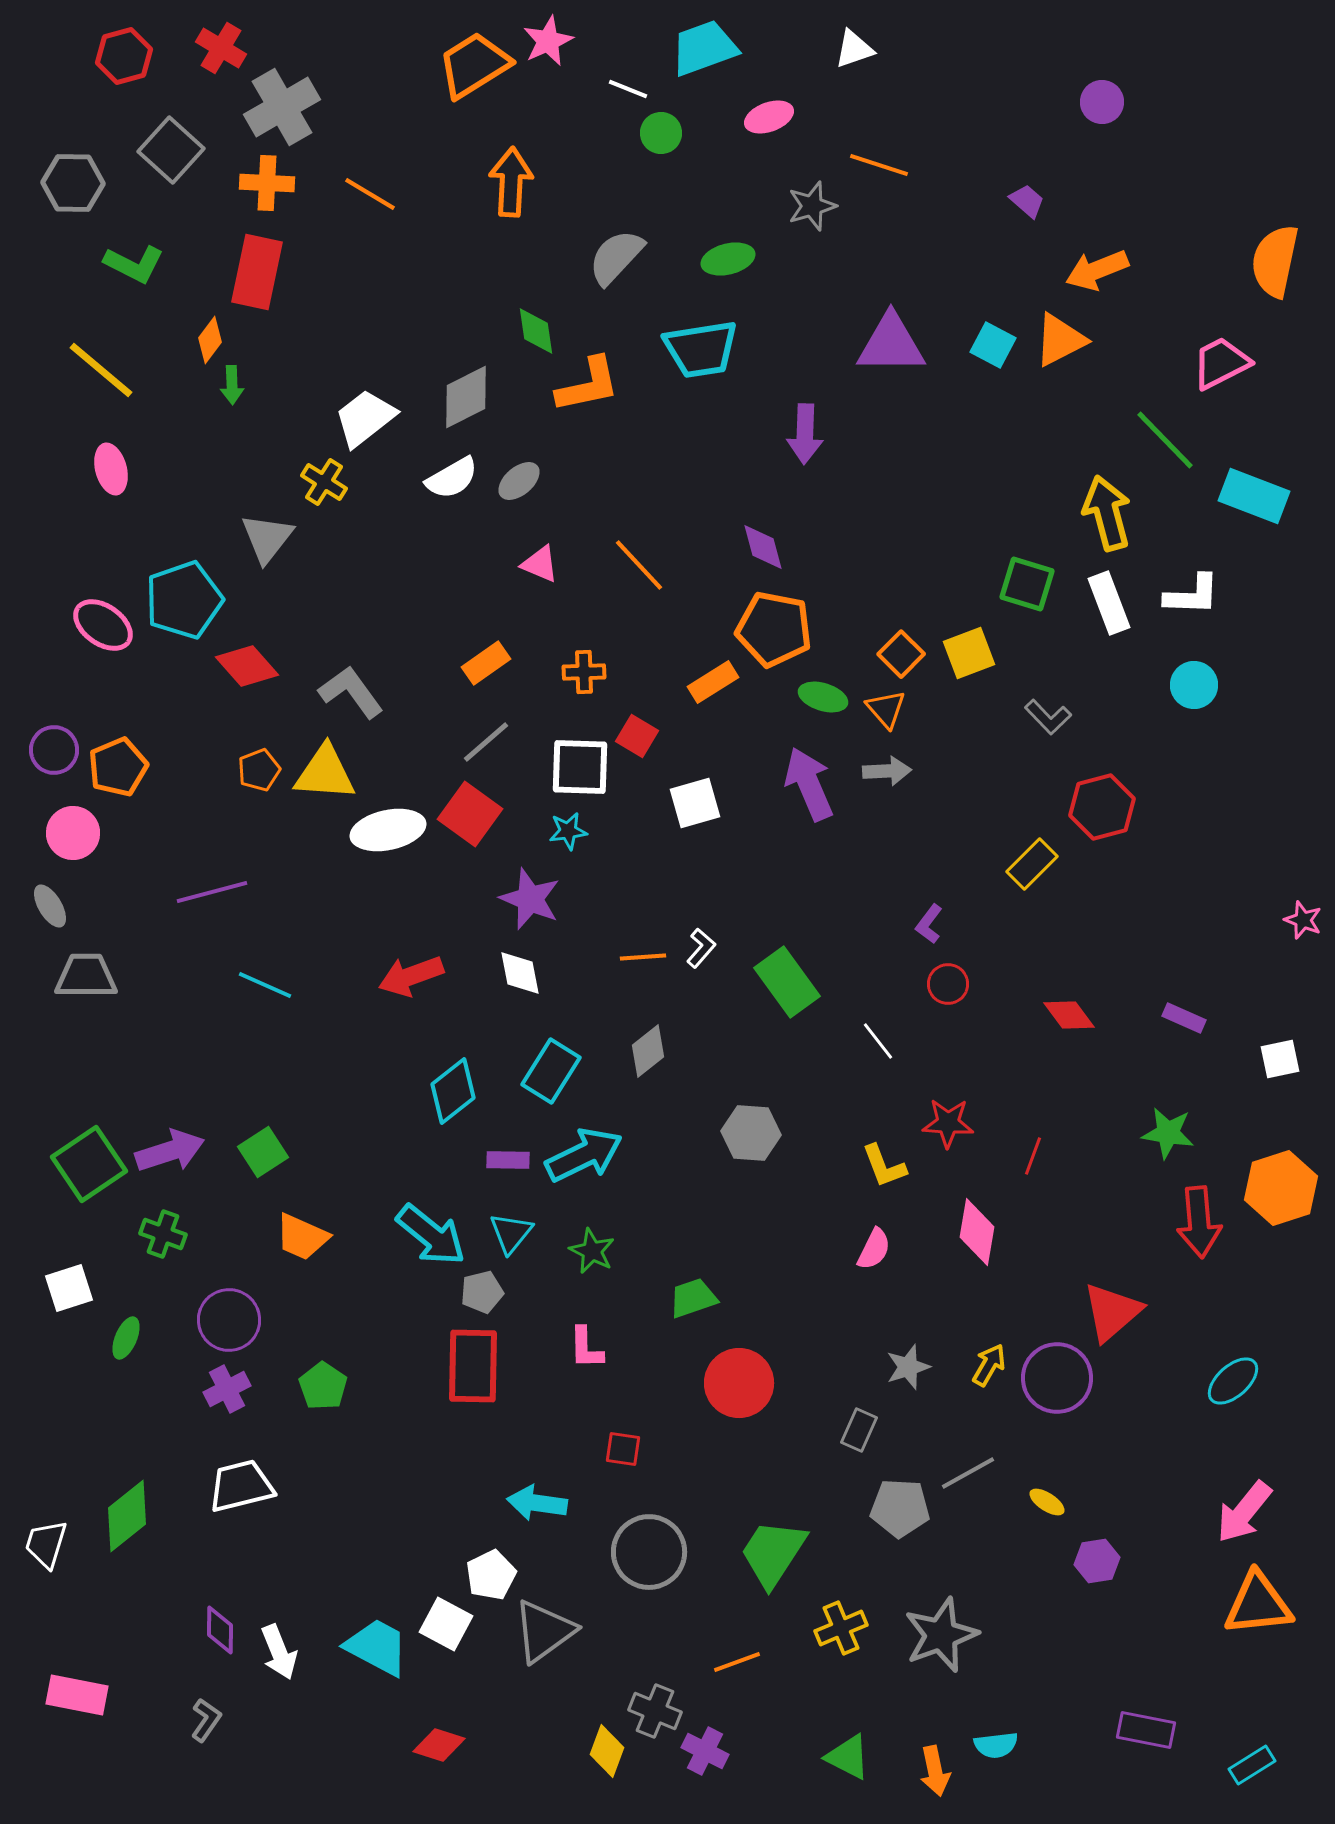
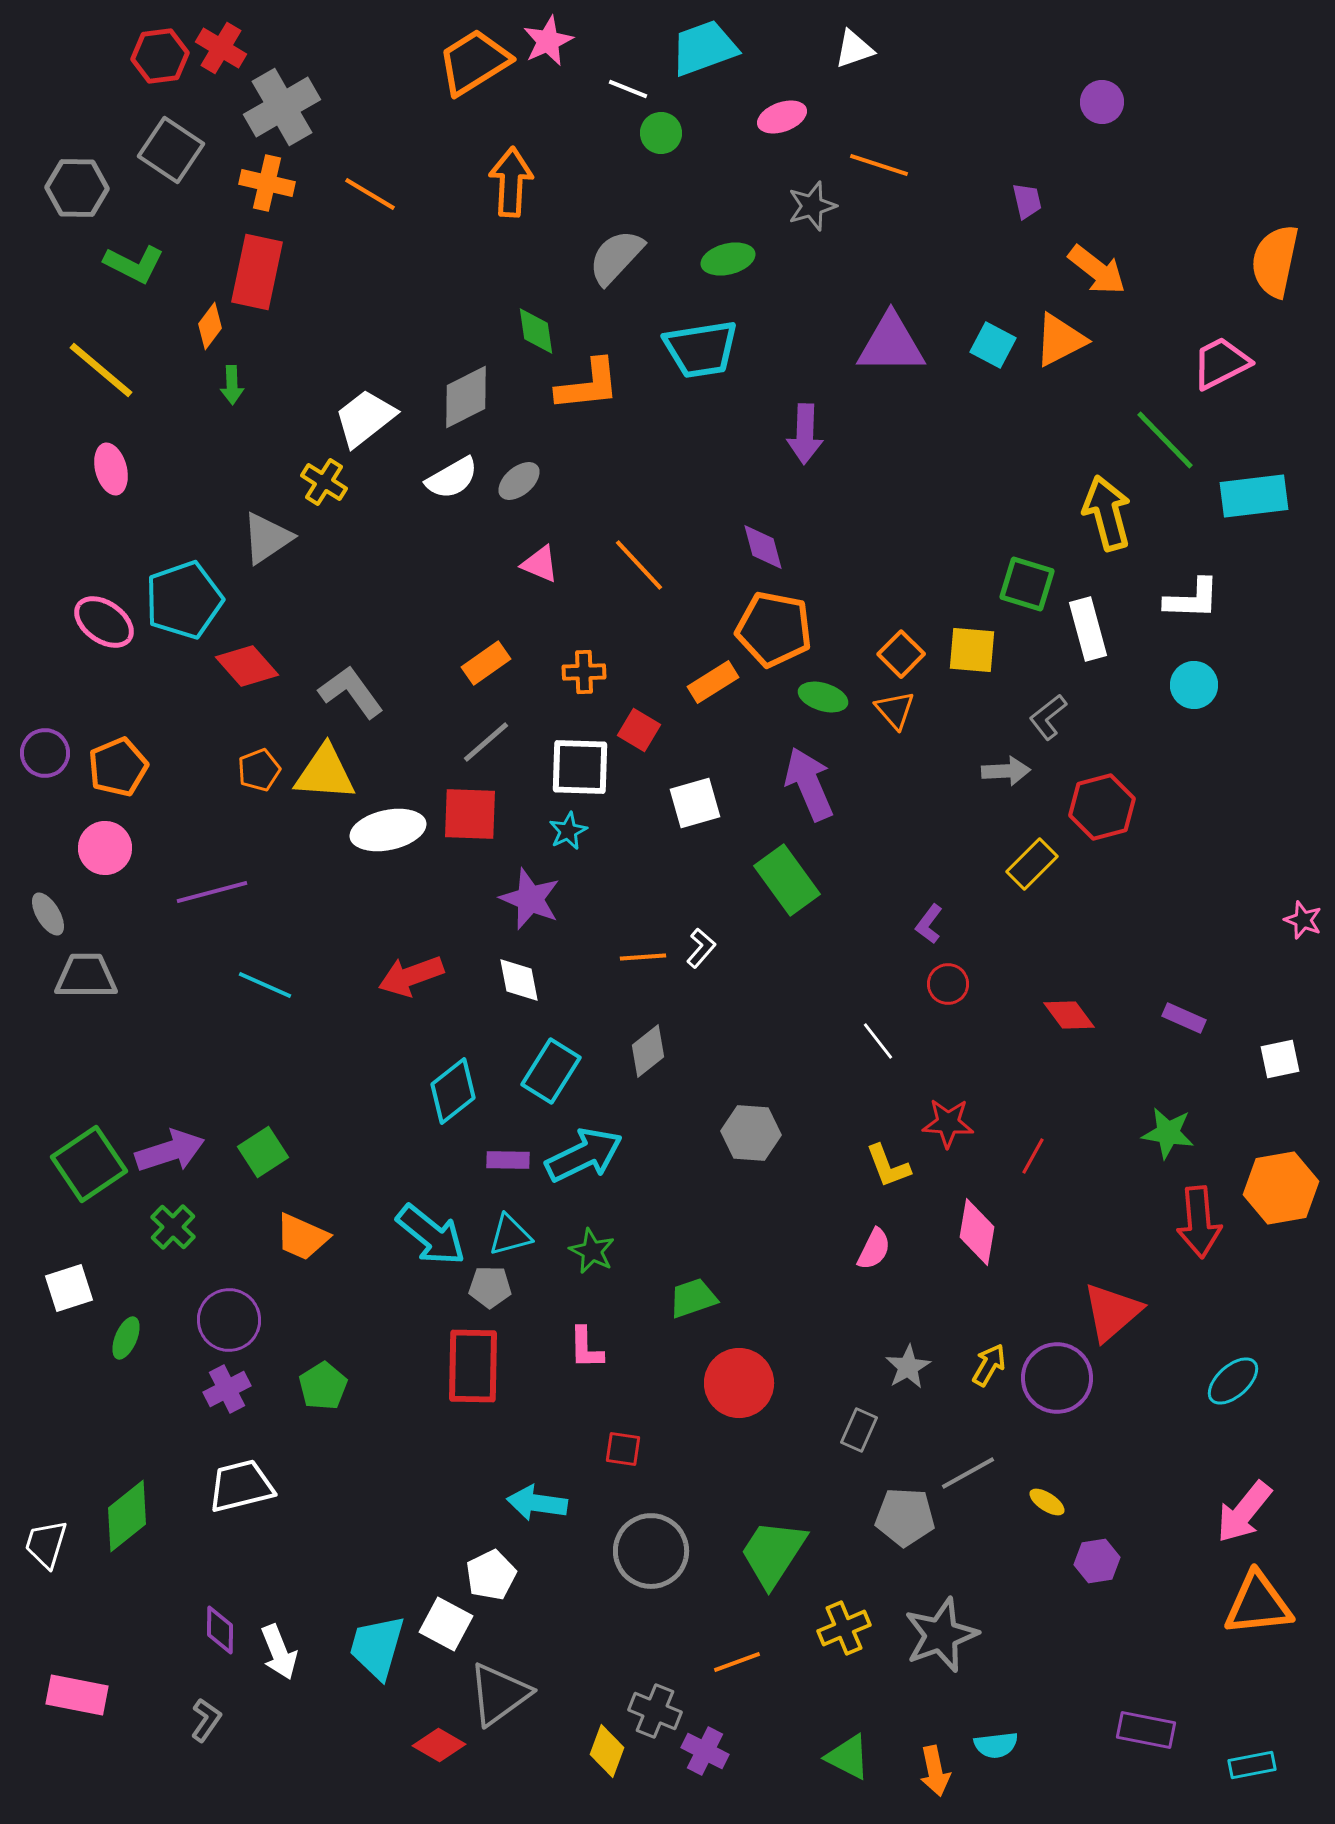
red hexagon at (124, 56): moved 36 px right; rotated 8 degrees clockwise
orange trapezoid at (474, 65): moved 3 px up
pink ellipse at (769, 117): moved 13 px right
gray square at (171, 150): rotated 8 degrees counterclockwise
gray hexagon at (73, 183): moved 4 px right, 5 px down
orange cross at (267, 183): rotated 10 degrees clockwise
purple trapezoid at (1027, 201): rotated 36 degrees clockwise
orange arrow at (1097, 270): rotated 120 degrees counterclockwise
orange diamond at (210, 340): moved 14 px up
orange L-shape at (588, 385): rotated 6 degrees clockwise
cyan rectangle at (1254, 496): rotated 28 degrees counterclockwise
gray triangle at (267, 538): rotated 18 degrees clockwise
white L-shape at (1192, 595): moved 4 px down
white rectangle at (1109, 603): moved 21 px left, 26 px down; rotated 6 degrees clockwise
pink ellipse at (103, 625): moved 1 px right, 3 px up
yellow square at (969, 653): moved 3 px right, 3 px up; rotated 26 degrees clockwise
orange triangle at (886, 709): moved 9 px right, 1 px down
gray L-shape at (1048, 717): rotated 96 degrees clockwise
red square at (637, 736): moved 2 px right, 6 px up
purple circle at (54, 750): moved 9 px left, 3 px down
gray arrow at (887, 771): moved 119 px right
red square at (470, 814): rotated 34 degrees counterclockwise
cyan star at (568, 831): rotated 18 degrees counterclockwise
pink circle at (73, 833): moved 32 px right, 15 px down
gray ellipse at (50, 906): moved 2 px left, 8 px down
white diamond at (520, 973): moved 1 px left, 7 px down
green rectangle at (787, 982): moved 102 px up
red line at (1033, 1156): rotated 9 degrees clockwise
yellow L-shape at (884, 1166): moved 4 px right
orange hexagon at (1281, 1188): rotated 8 degrees clockwise
cyan triangle at (511, 1233): moved 1 px left, 2 px down; rotated 36 degrees clockwise
green cross at (163, 1234): moved 10 px right, 7 px up; rotated 24 degrees clockwise
gray pentagon at (482, 1292): moved 8 px right, 5 px up; rotated 15 degrees clockwise
gray star at (908, 1367): rotated 12 degrees counterclockwise
green pentagon at (323, 1386): rotated 6 degrees clockwise
gray pentagon at (900, 1508): moved 5 px right, 9 px down
gray circle at (649, 1552): moved 2 px right, 1 px up
yellow cross at (841, 1628): moved 3 px right
gray triangle at (544, 1631): moved 45 px left, 63 px down
cyan trapezoid at (377, 1647): rotated 102 degrees counterclockwise
red diamond at (439, 1745): rotated 12 degrees clockwise
cyan rectangle at (1252, 1765): rotated 21 degrees clockwise
